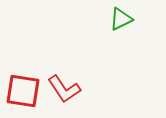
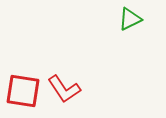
green triangle: moved 9 px right
